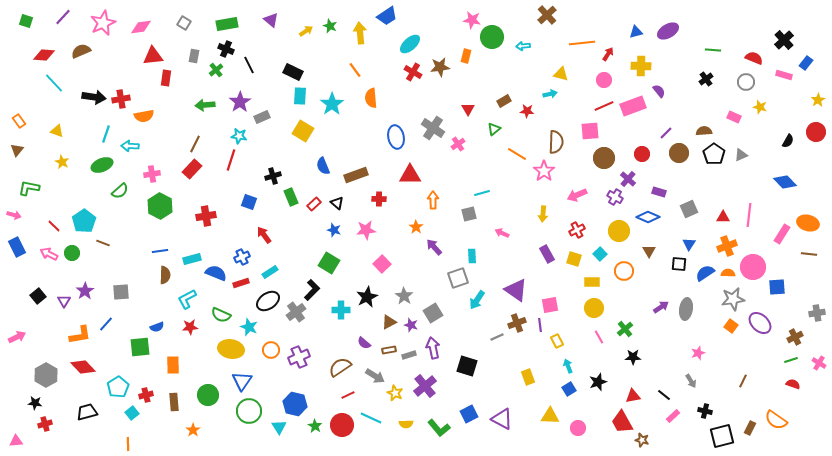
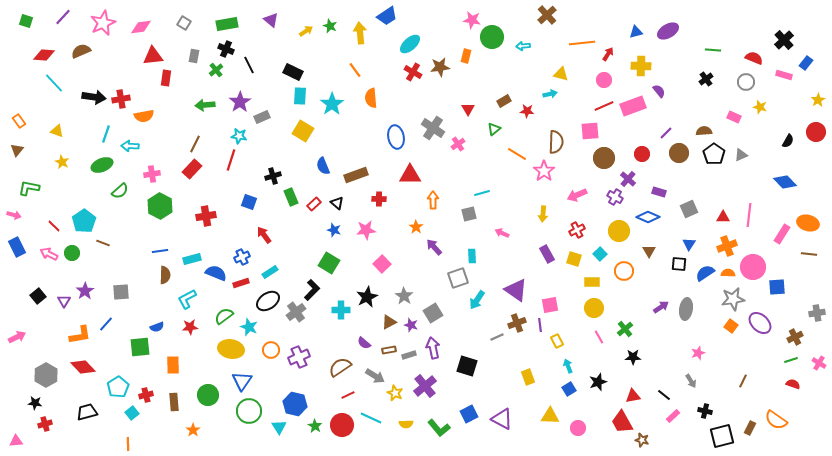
green semicircle at (221, 315): moved 3 px right, 1 px down; rotated 120 degrees clockwise
